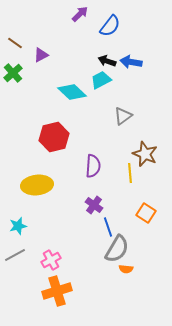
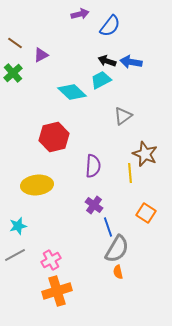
purple arrow: rotated 30 degrees clockwise
orange semicircle: moved 8 px left, 3 px down; rotated 72 degrees clockwise
